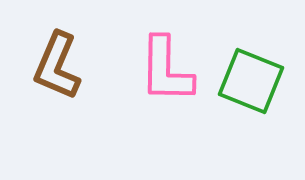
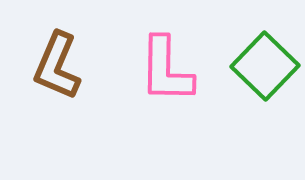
green square: moved 14 px right, 15 px up; rotated 22 degrees clockwise
